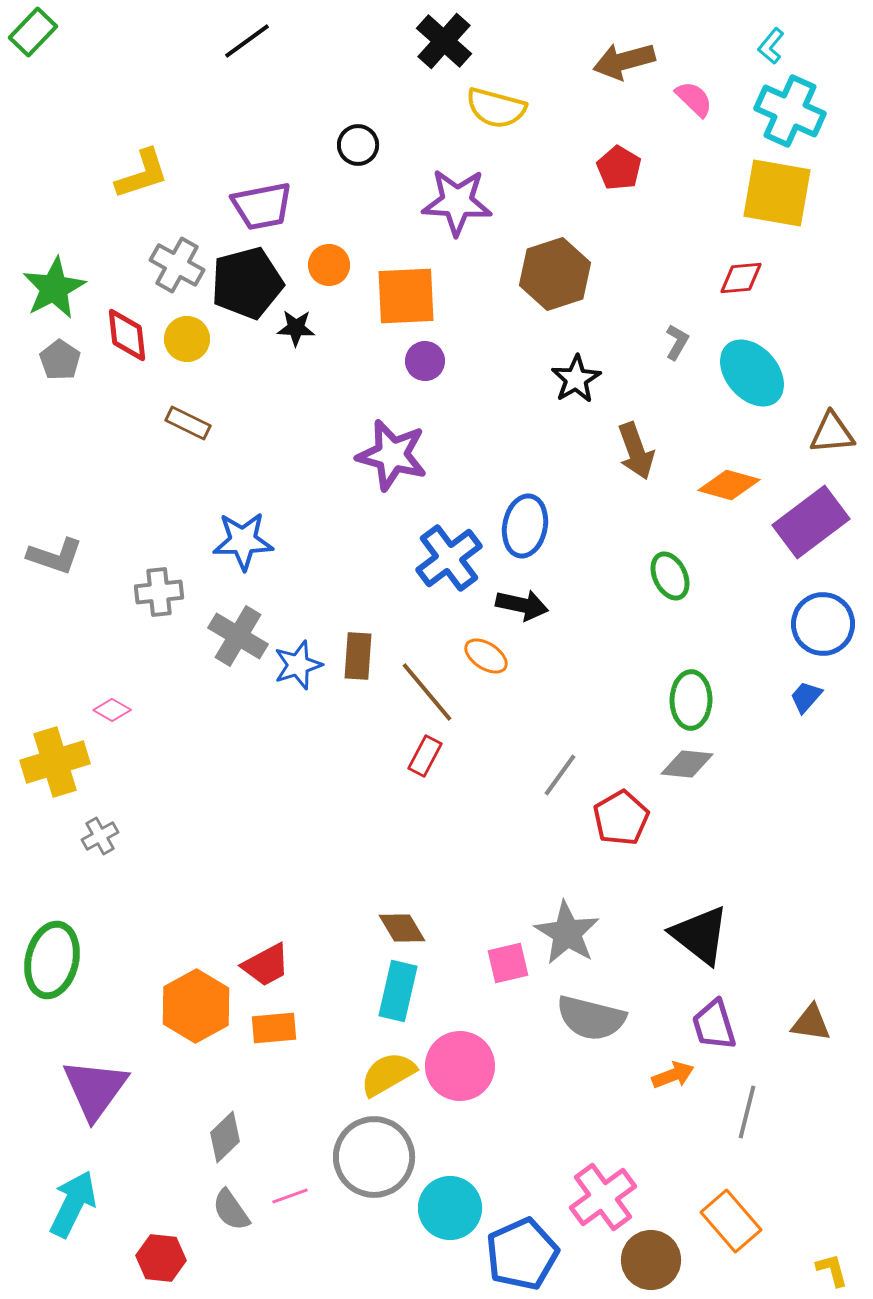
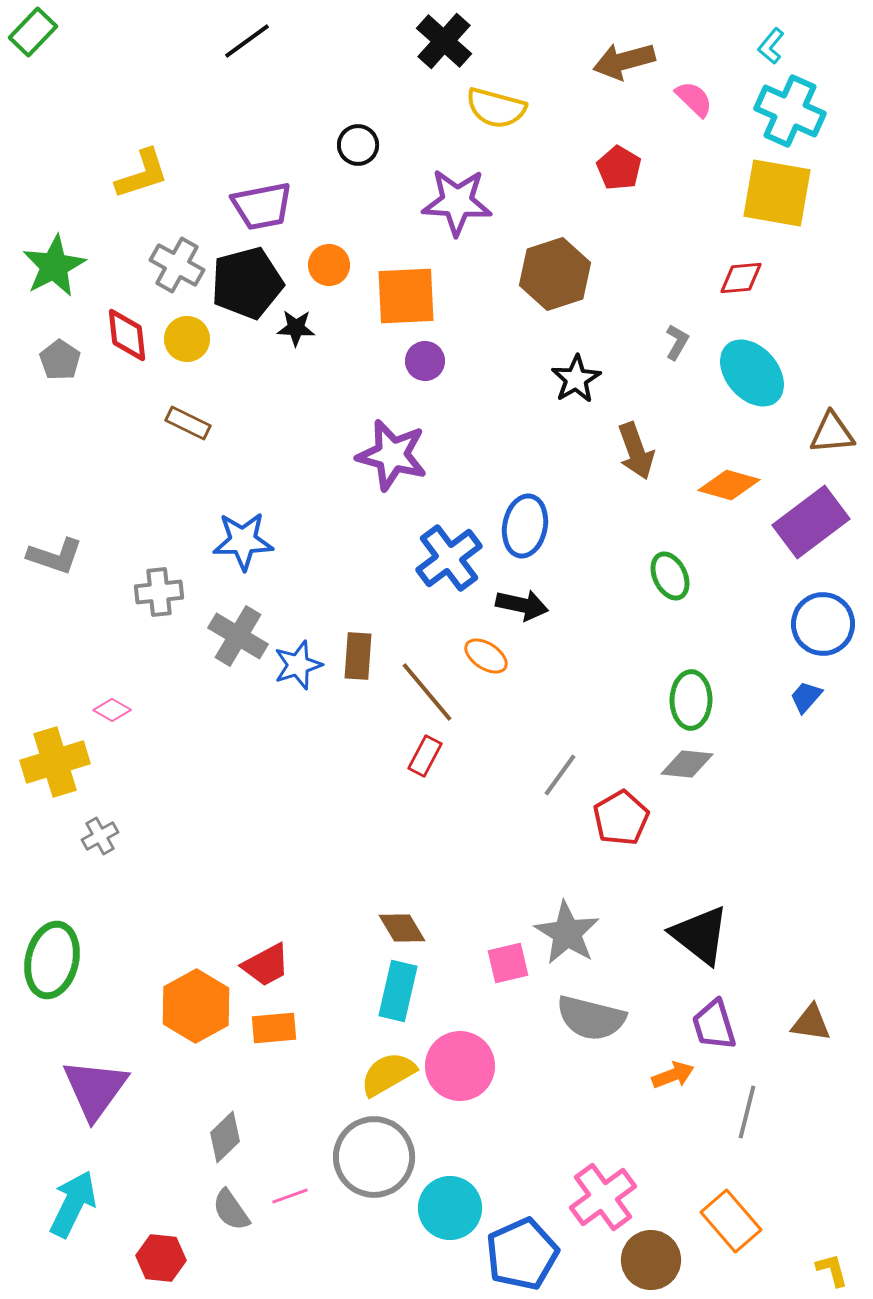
green star at (54, 288): moved 22 px up
